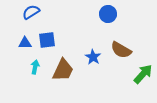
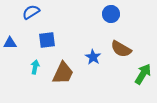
blue circle: moved 3 px right
blue triangle: moved 15 px left
brown semicircle: moved 1 px up
brown trapezoid: moved 3 px down
green arrow: rotated 10 degrees counterclockwise
